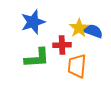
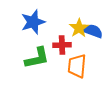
green L-shape: rotated 8 degrees counterclockwise
